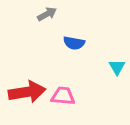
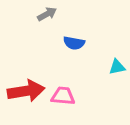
cyan triangle: rotated 48 degrees clockwise
red arrow: moved 1 px left, 1 px up
